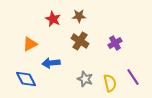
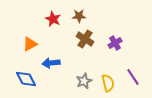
brown cross: moved 5 px right, 2 px up
gray star: moved 1 px left, 2 px down; rotated 28 degrees clockwise
yellow semicircle: moved 2 px left
